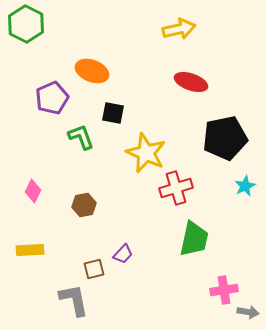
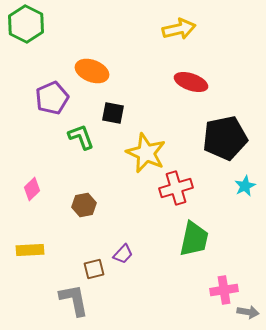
pink diamond: moved 1 px left, 2 px up; rotated 20 degrees clockwise
